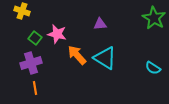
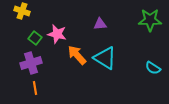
green star: moved 4 px left, 2 px down; rotated 30 degrees counterclockwise
